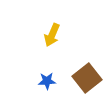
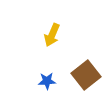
brown square: moved 1 px left, 3 px up
